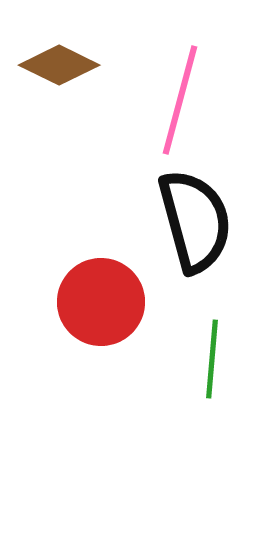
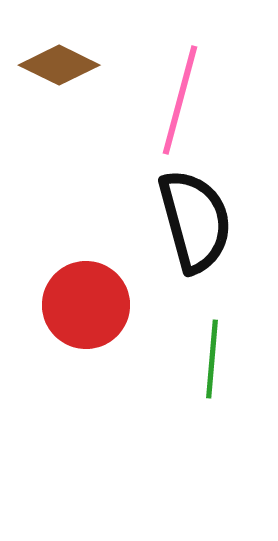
red circle: moved 15 px left, 3 px down
